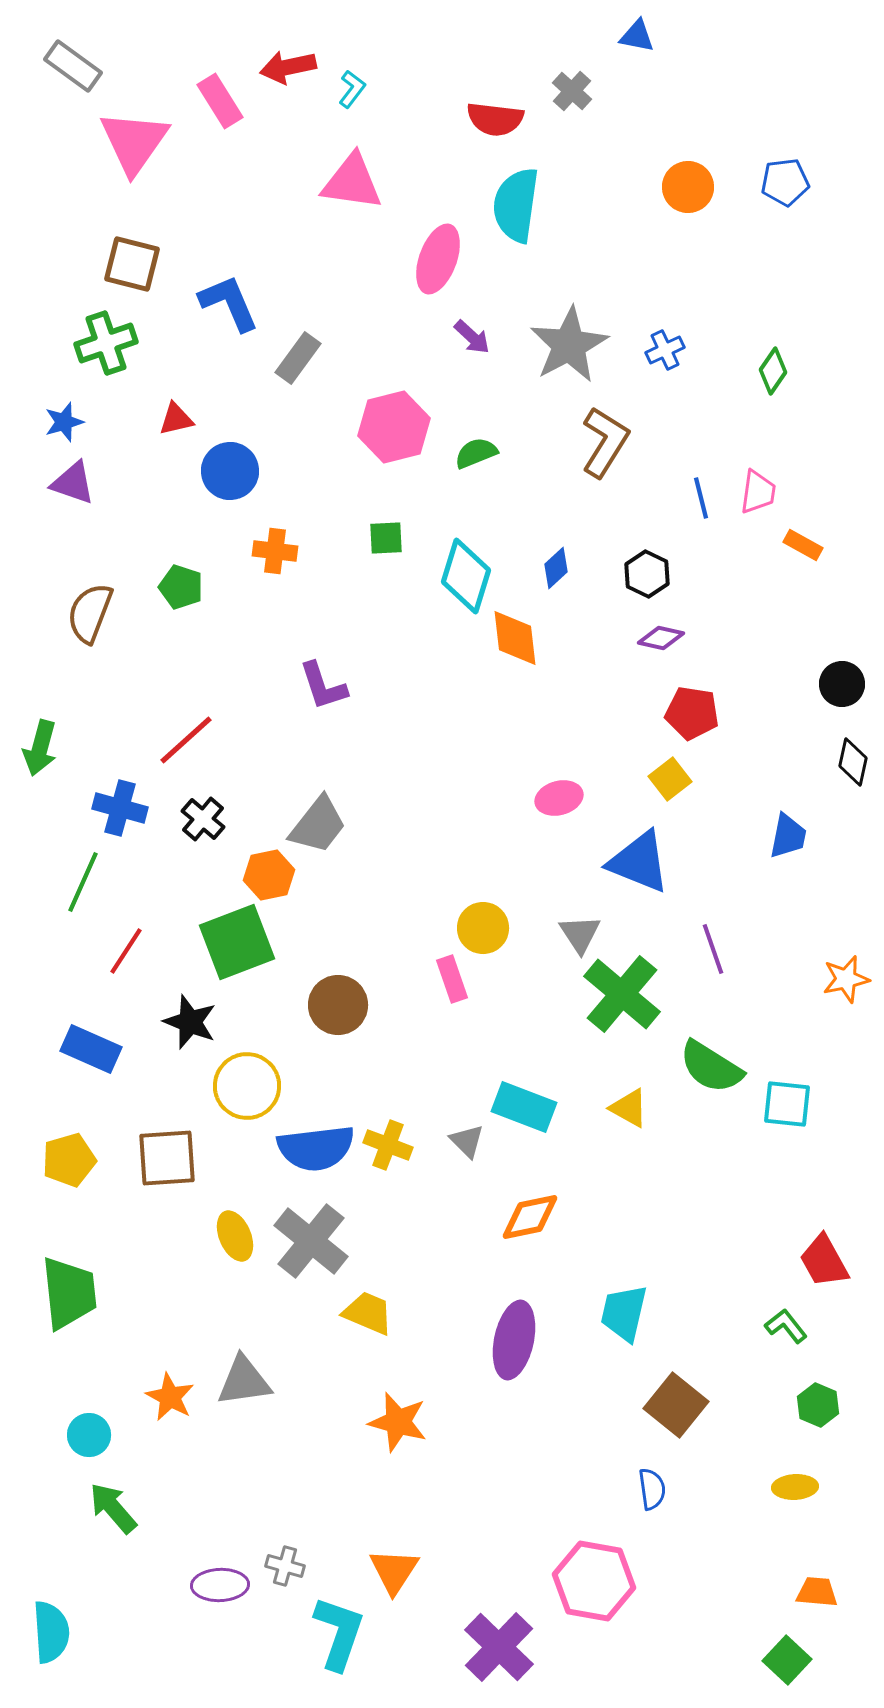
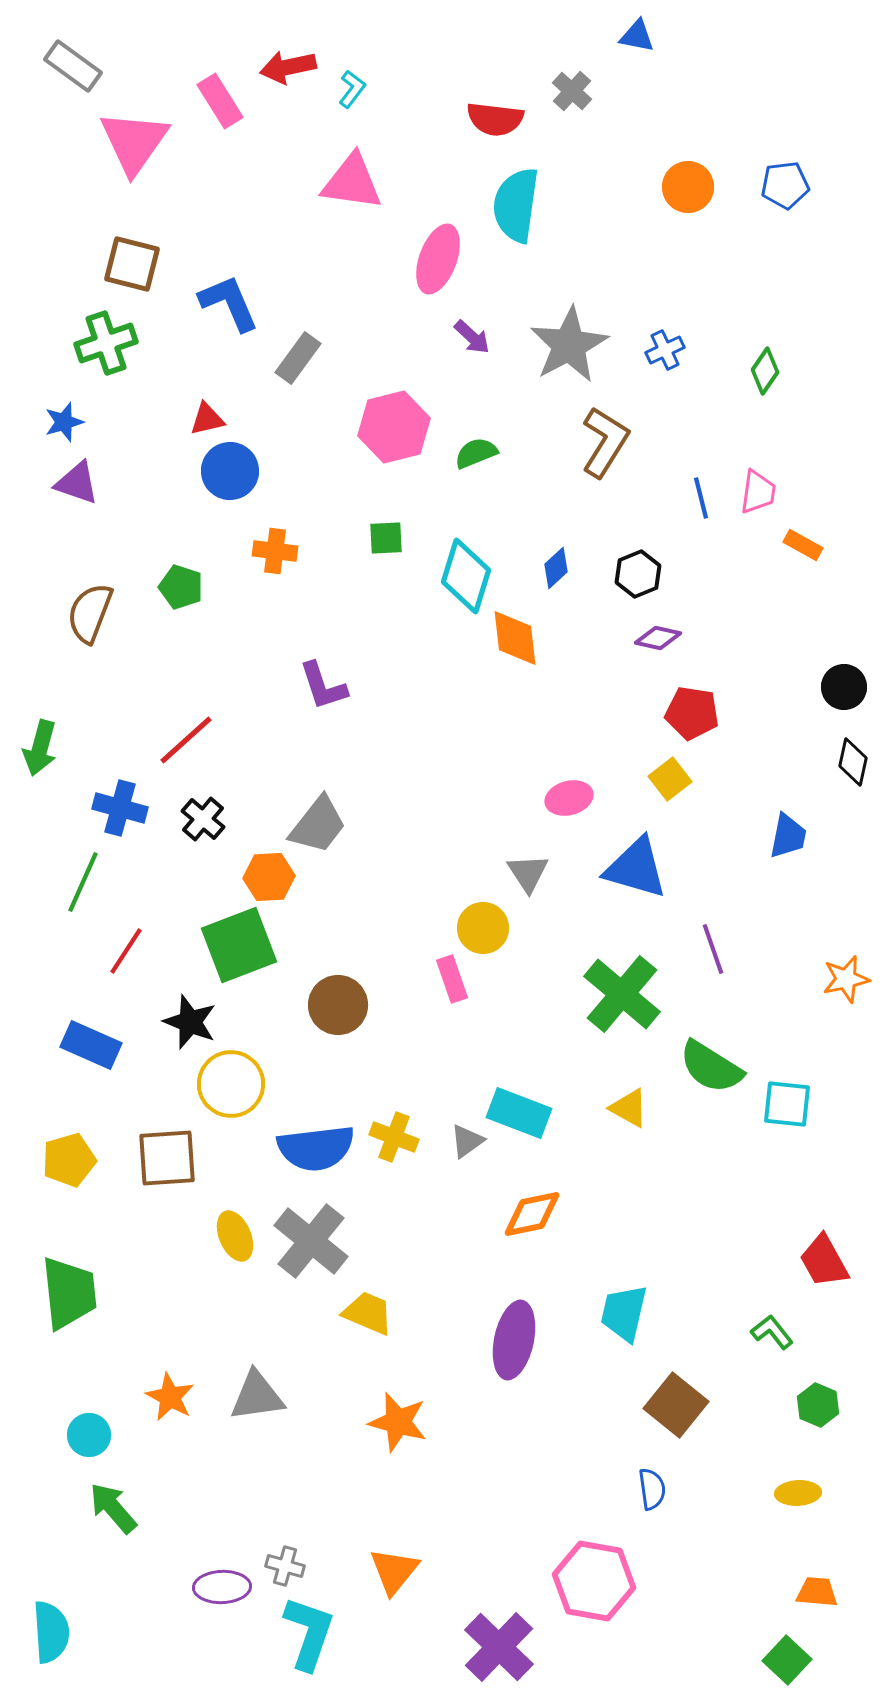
blue pentagon at (785, 182): moved 3 px down
green diamond at (773, 371): moved 8 px left
red triangle at (176, 419): moved 31 px right
purple triangle at (73, 483): moved 4 px right
black hexagon at (647, 574): moved 9 px left; rotated 12 degrees clockwise
purple diamond at (661, 638): moved 3 px left
black circle at (842, 684): moved 2 px right, 3 px down
pink ellipse at (559, 798): moved 10 px right
blue triangle at (639, 862): moved 3 px left, 6 px down; rotated 6 degrees counterclockwise
orange hexagon at (269, 875): moved 2 px down; rotated 9 degrees clockwise
gray triangle at (580, 934): moved 52 px left, 61 px up
green square at (237, 942): moved 2 px right, 3 px down
blue rectangle at (91, 1049): moved 4 px up
yellow circle at (247, 1086): moved 16 px left, 2 px up
cyan rectangle at (524, 1107): moved 5 px left, 6 px down
gray triangle at (467, 1141): rotated 39 degrees clockwise
yellow cross at (388, 1145): moved 6 px right, 8 px up
orange diamond at (530, 1217): moved 2 px right, 3 px up
green L-shape at (786, 1326): moved 14 px left, 6 px down
gray triangle at (244, 1381): moved 13 px right, 15 px down
yellow ellipse at (795, 1487): moved 3 px right, 6 px down
orange triangle at (394, 1571): rotated 6 degrees clockwise
purple ellipse at (220, 1585): moved 2 px right, 2 px down
cyan L-shape at (339, 1633): moved 30 px left
